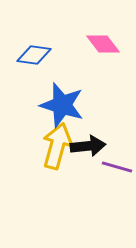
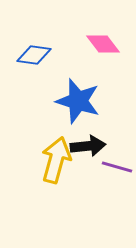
blue star: moved 16 px right, 4 px up
yellow arrow: moved 1 px left, 14 px down
